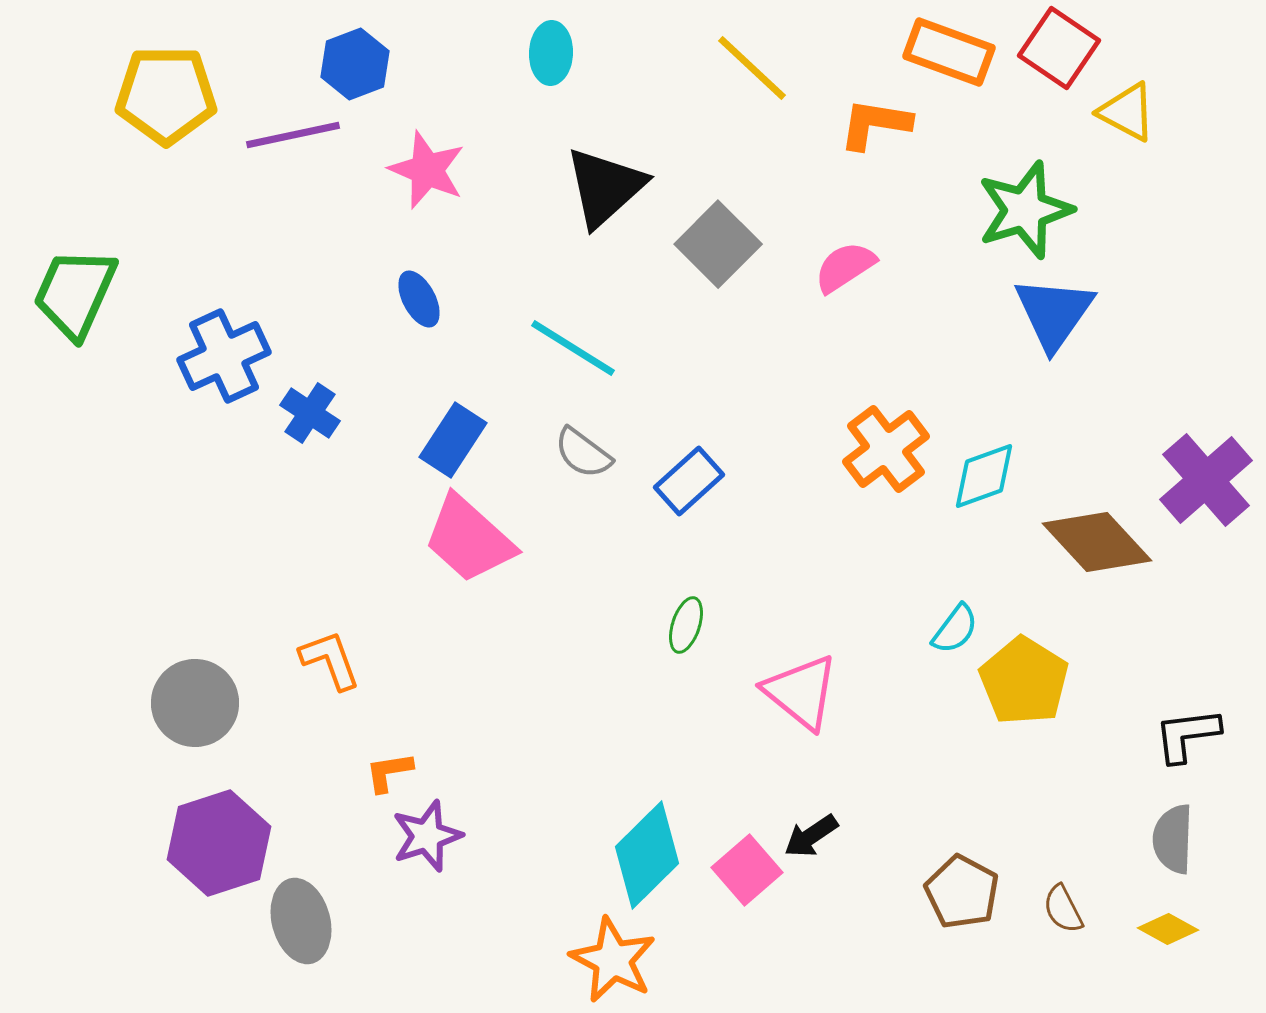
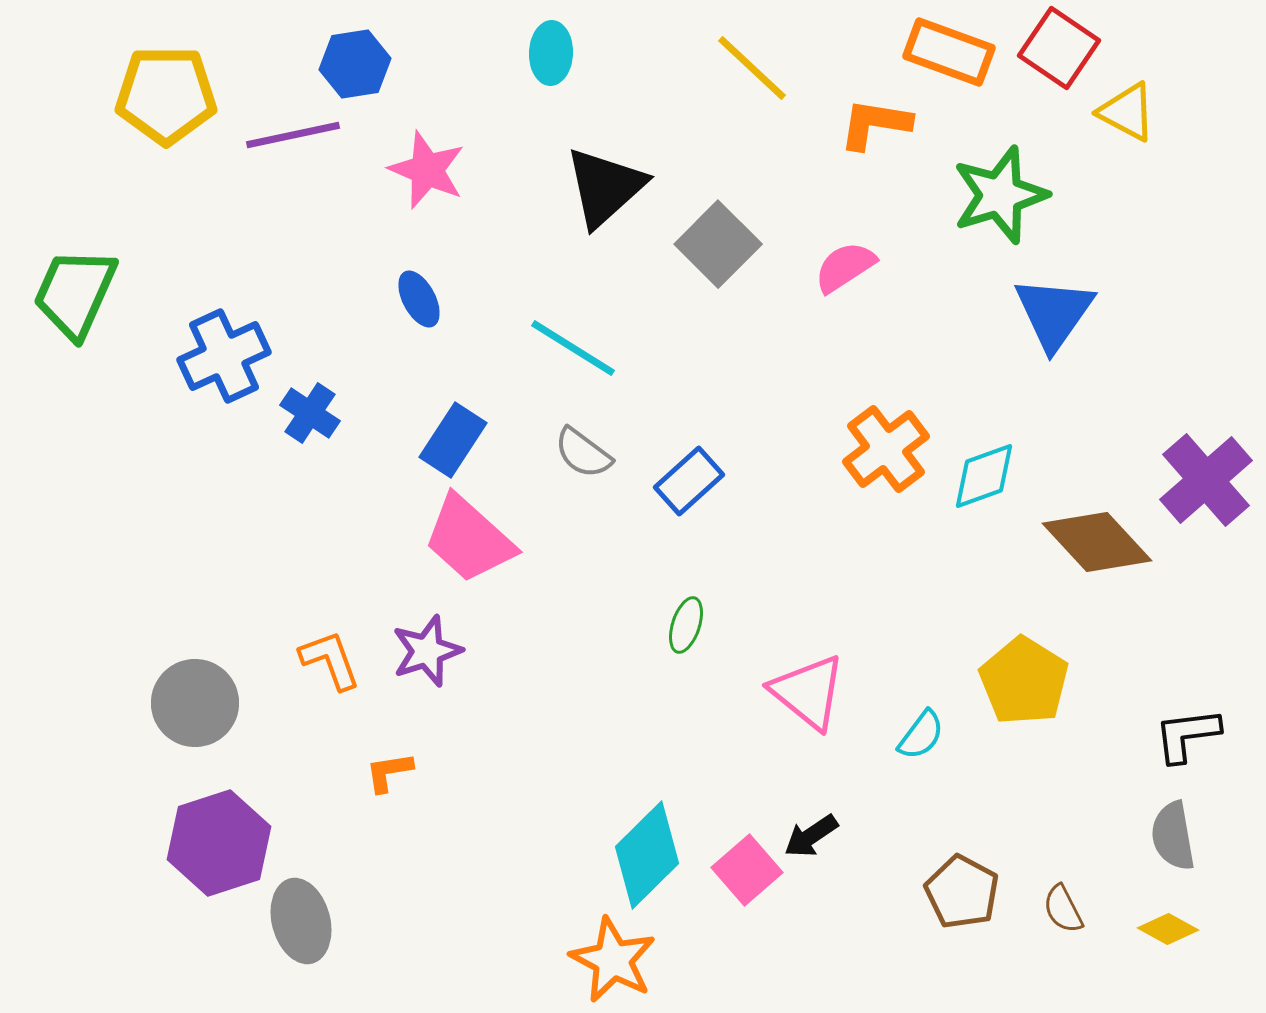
blue hexagon at (355, 64): rotated 12 degrees clockwise
green star at (1025, 210): moved 25 px left, 15 px up
cyan semicircle at (955, 629): moved 34 px left, 106 px down
pink triangle at (801, 692): moved 7 px right
purple star at (427, 836): moved 185 px up
gray semicircle at (1173, 839): moved 3 px up; rotated 12 degrees counterclockwise
